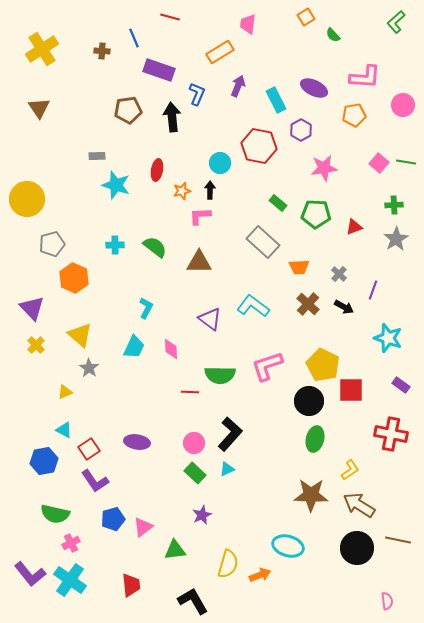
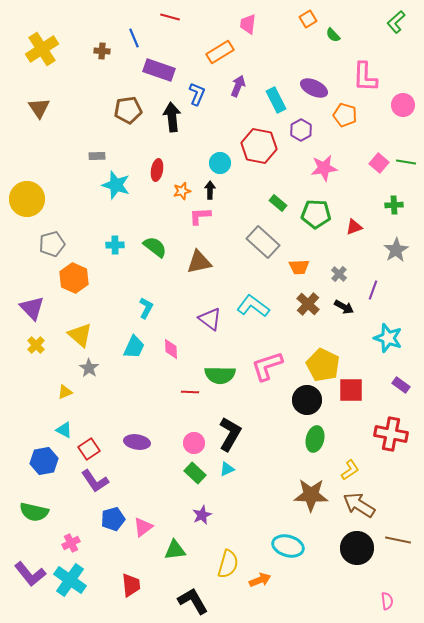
orange square at (306, 17): moved 2 px right, 2 px down
pink L-shape at (365, 77): rotated 88 degrees clockwise
orange pentagon at (354, 115): moved 9 px left; rotated 25 degrees clockwise
gray star at (396, 239): moved 11 px down
brown triangle at (199, 262): rotated 12 degrees counterclockwise
black circle at (309, 401): moved 2 px left, 1 px up
black L-shape at (230, 434): rotated 12 degrees counterclockwise
green semicircle at (55, 514): moved 21 px left, 2 px up
orange arrow at (260, 575): moved 5 px down
